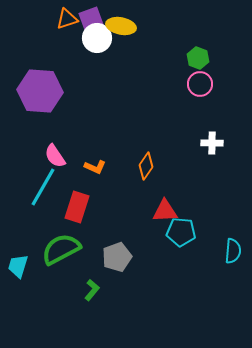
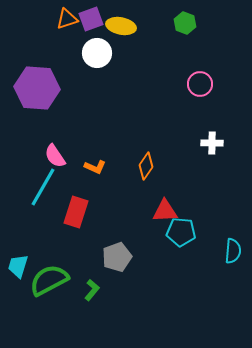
white circle: moved 15 px down
green hexagon: moved 13 px left, 35 px up
purple hexagon: moved 3 px left, 3 px up
red rectangle: moved 1 px left, 5 px down
green semicircle: moved 12 px left, 31 px down
